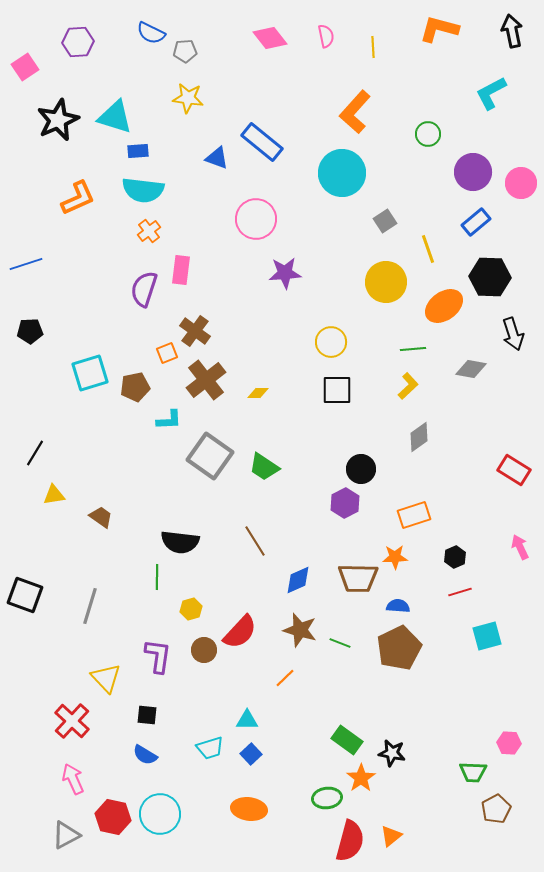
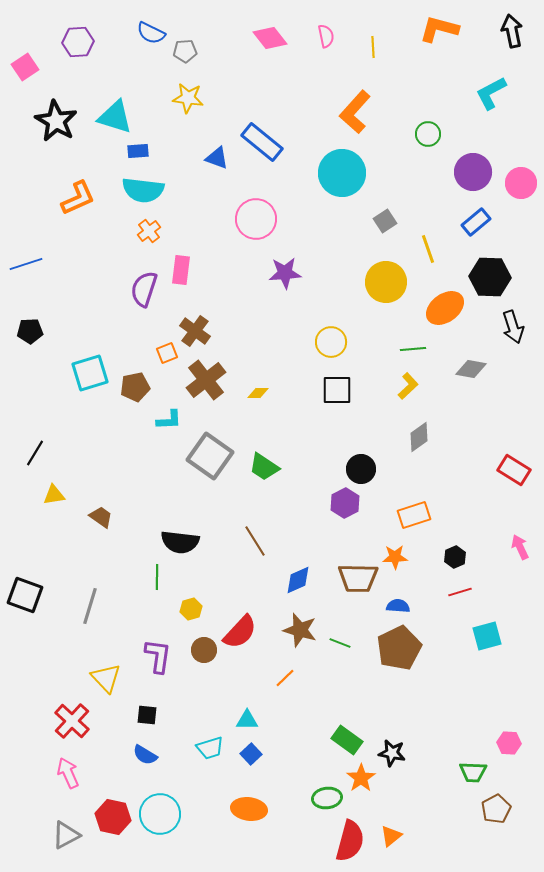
black star at (58, 120): moved 2 px left, 1 px down; rotated 18 degrees counterclockwise
orange ellipse at (444, 306): moved 1 px right, 2 px down
black arrow at (513, 334): moved 7 px up
pink arrow at (73, 779): moved 5 px left, 6 px up
